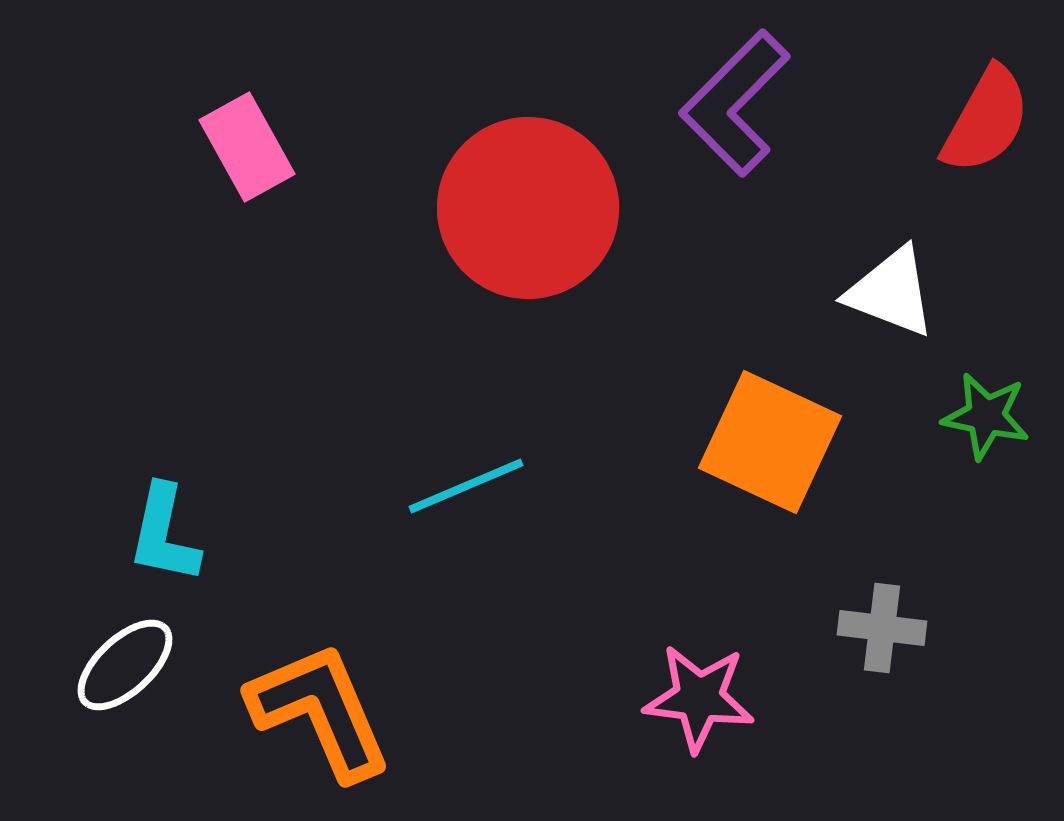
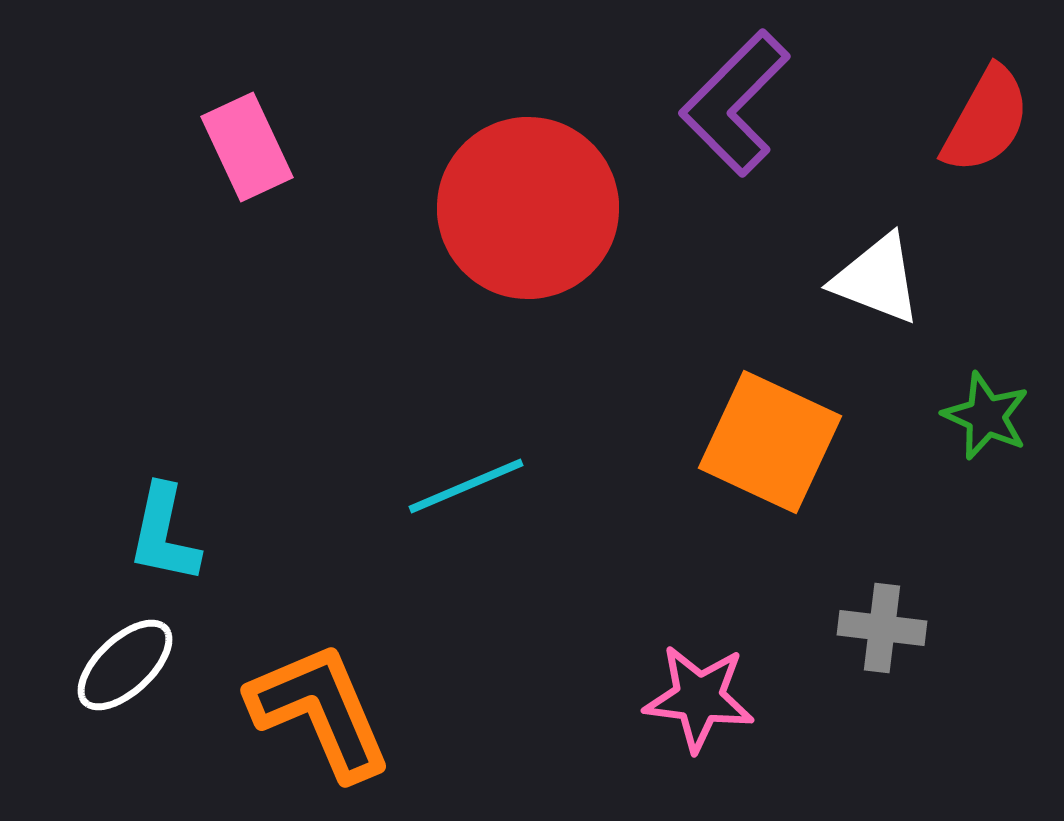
pink rectangle: rotated 4 degrees clockwise
white triangle: moved 14 px left, 13 px up
green star: rotated 12 degrees clockwise
